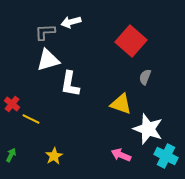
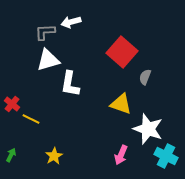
red square: moved 9 px left, 11 px down
pink arrow: rotated 90 degrees counterclockwise
